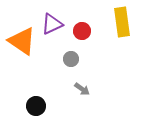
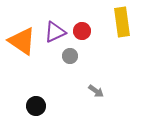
purple triangle: moved 3 px right, 8 px down
gray circle: moved 1 px left, 3 px up
gray arrow: moved 14 px right, 2 px down
